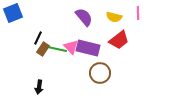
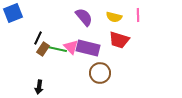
pink line: moved 2 px down
red trapezoid: rotated 55 degrees clockwise
